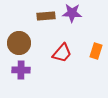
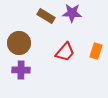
brown rectangle: rotated 36 degrees clockwise
red trapezoid: moved 3 px right, 1 px up
